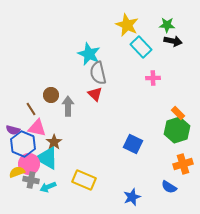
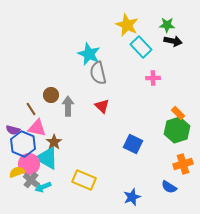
red triangle: moved 7 px right, 12 px down
gray cross: rotated 28 degrees clockwise
cyan arrow: moved 5 px left
